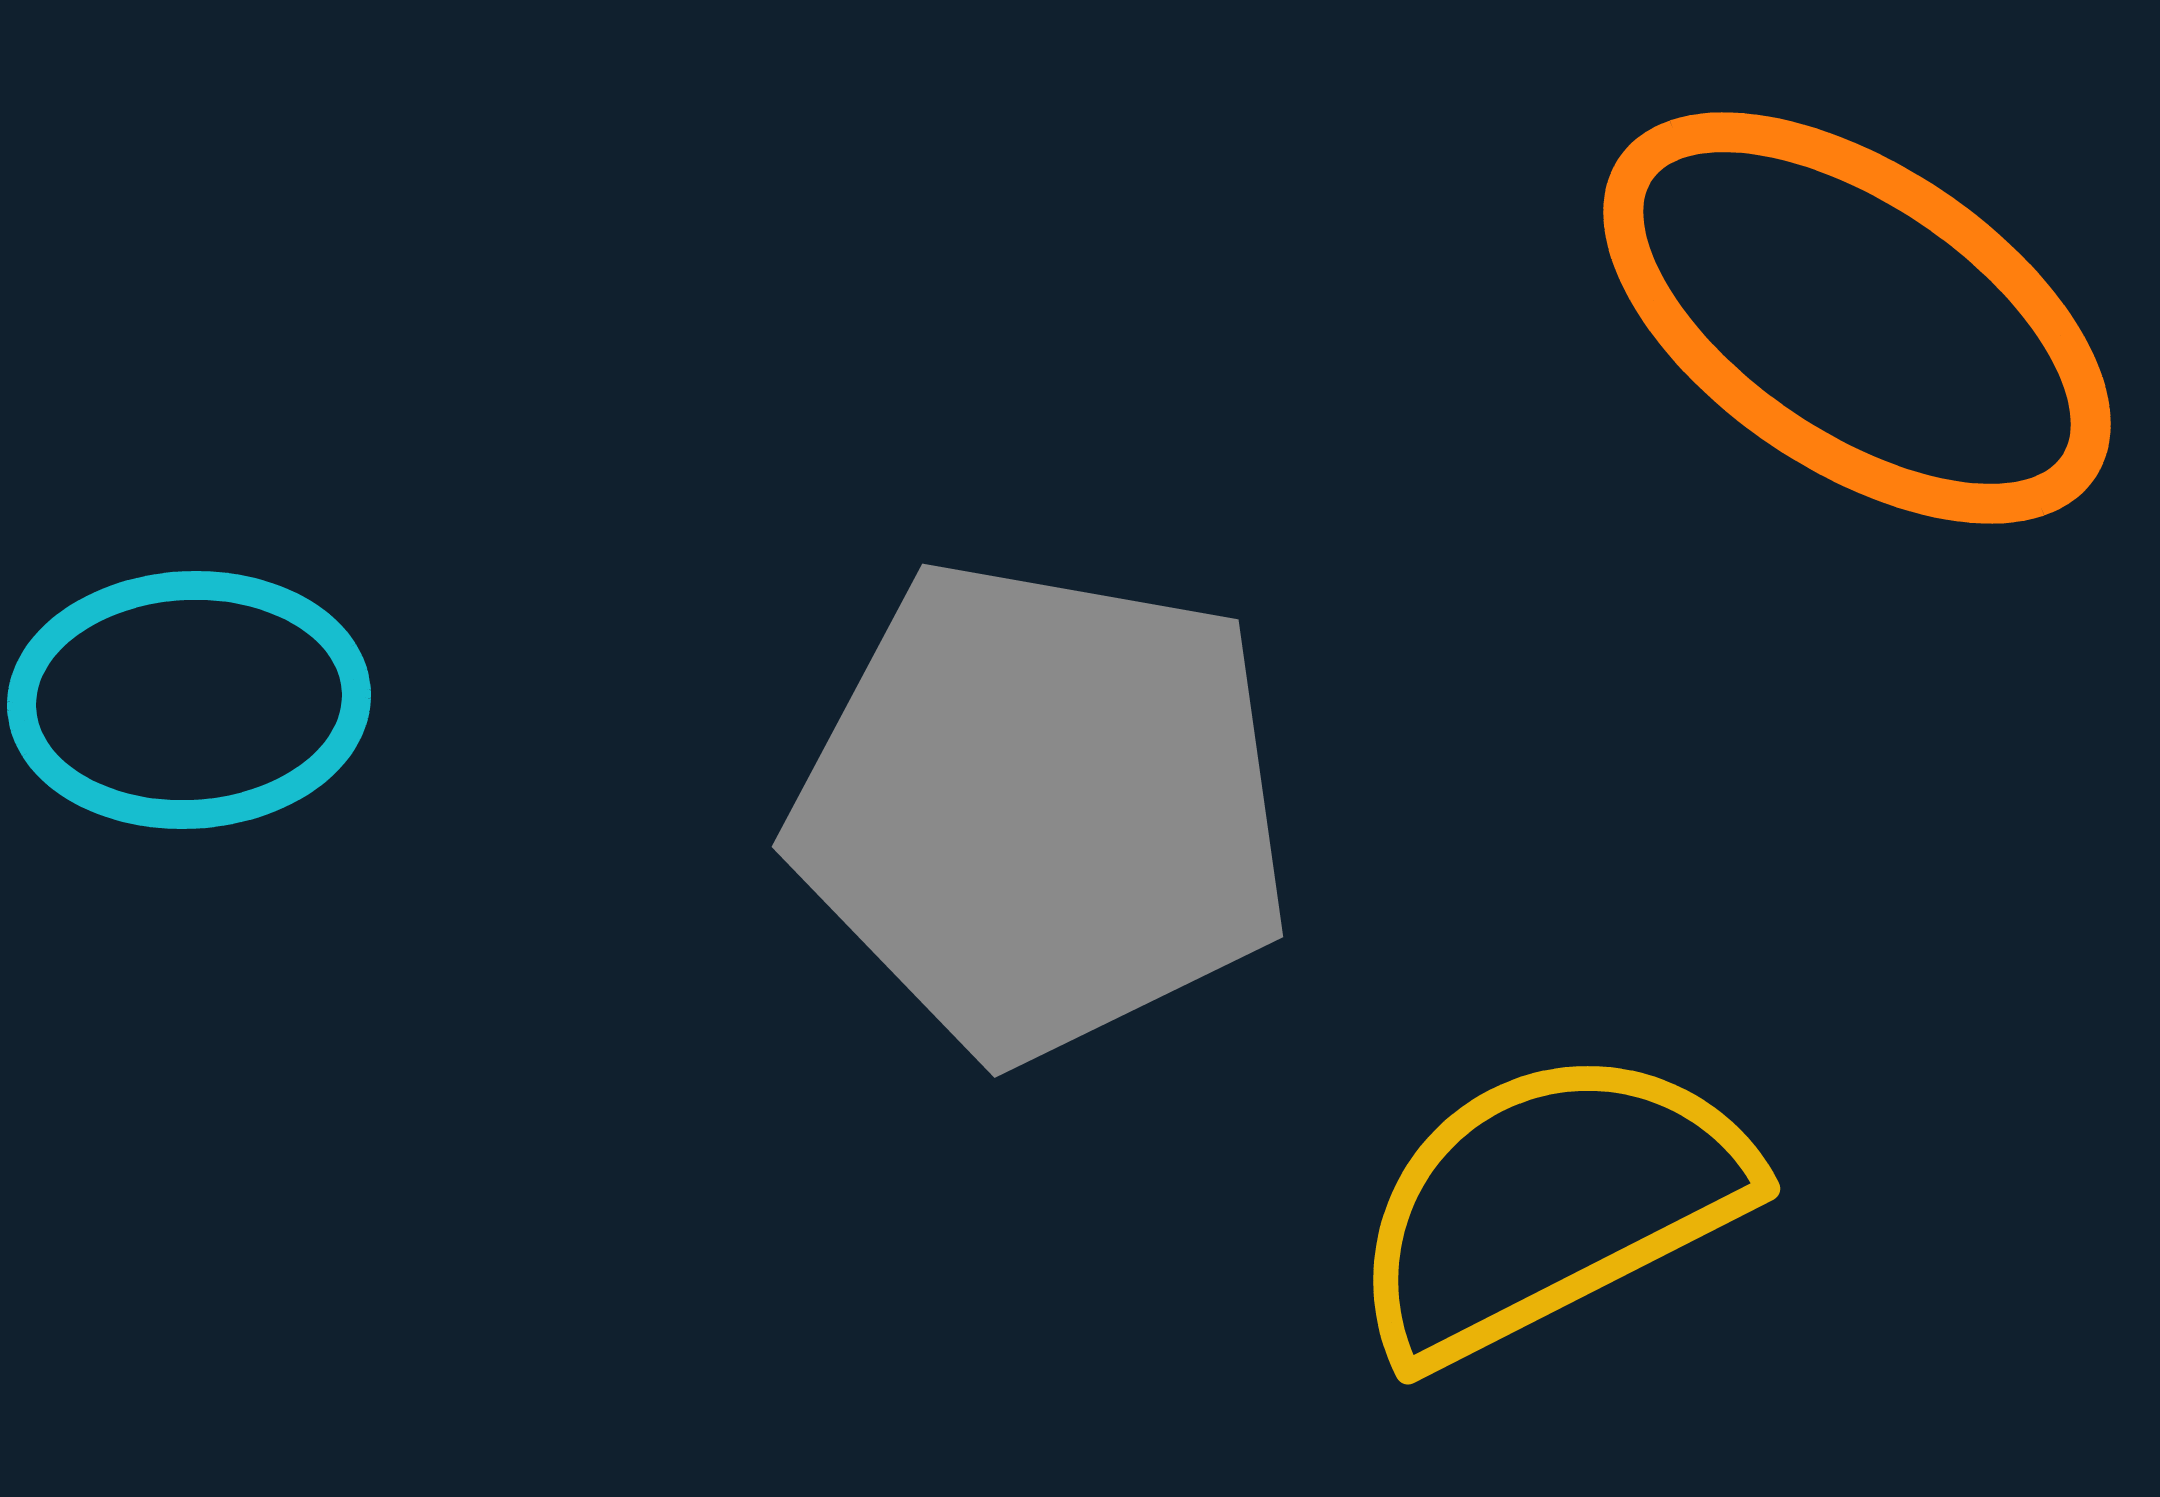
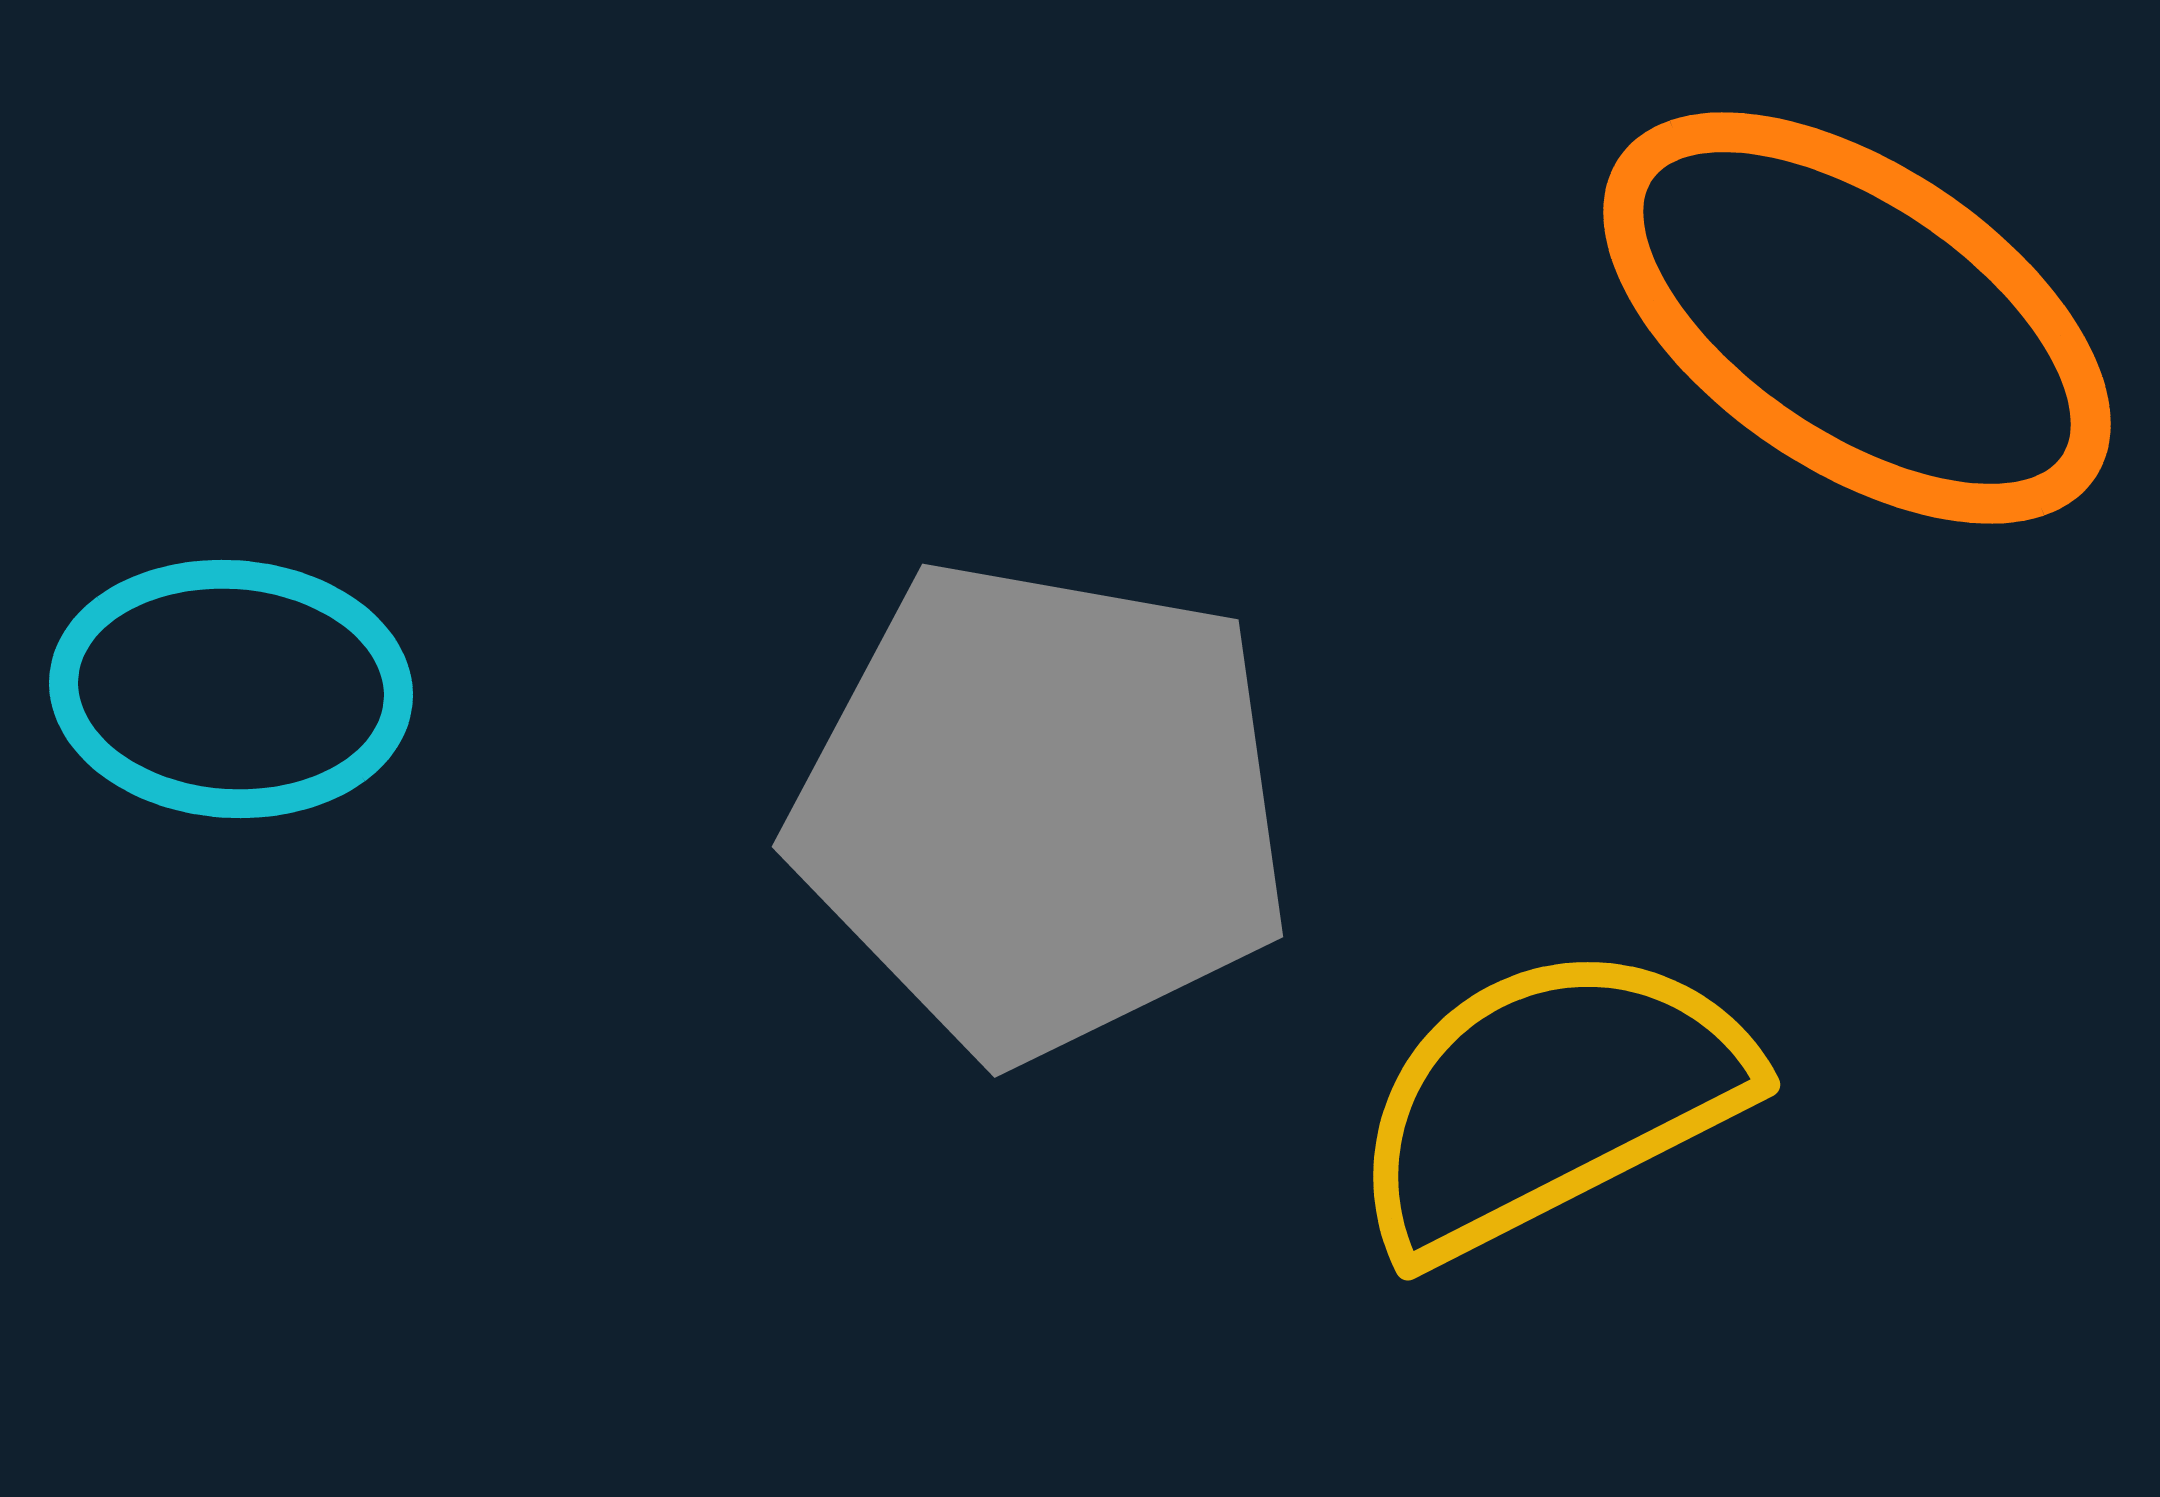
cyan ellipse: moved 42 px right, 11 px up; rotated 7 degrees clockwise
yellow semicircle: moved 104 px up
